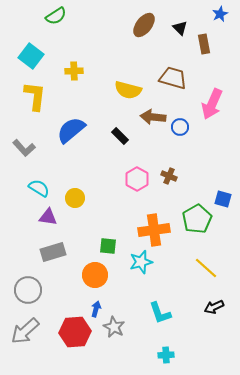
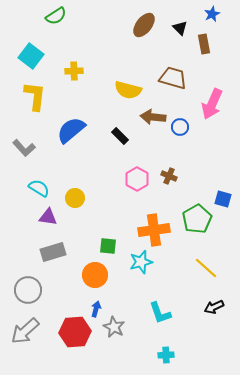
blue star: moved 8 px left
